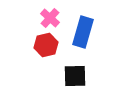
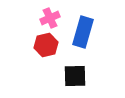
pink cross: rotated 24 degrees clockwise
